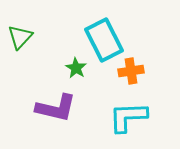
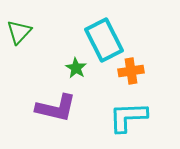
green triangle: moved 1 px left, 5 px up
